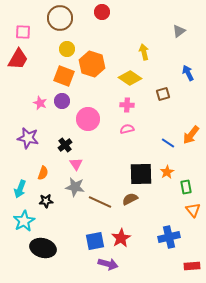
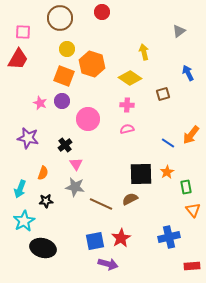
brown line: moved 1 px right, 2 px down
